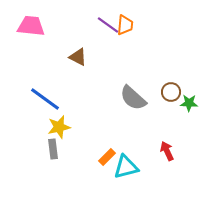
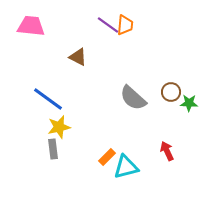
blue line: moved 3 px right
